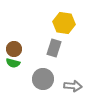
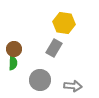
gray rectangle: rotated 12 degrees clockwise
green semicircle: rotated 104 degrees counterclockwise
gray circle: moved 3 px left, 1 px down
